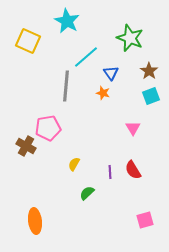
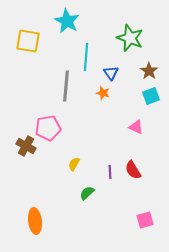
yellow square: rotated 15 degrees counterclockwise
cyan line: rotated 44 degrees counterclockwise
pink triangle: moved 3 px right, 1 px up; rotated 35 degrees counterclockwise
